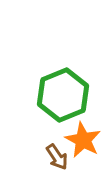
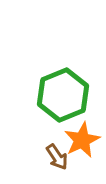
orange star: moved 1 px left; rotated 18 degrees clockwise
